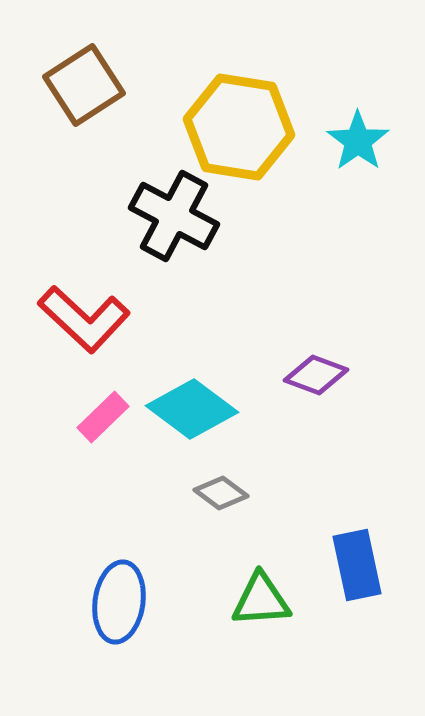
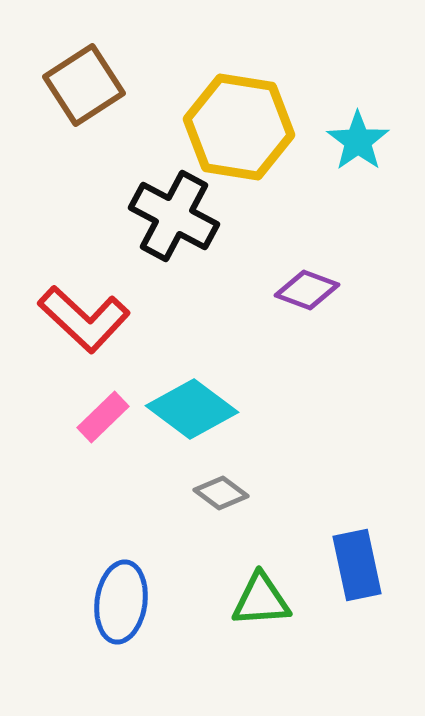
purple diamond: moved 9 px left, 85 px up
blue ellipse: moved 2 px right
